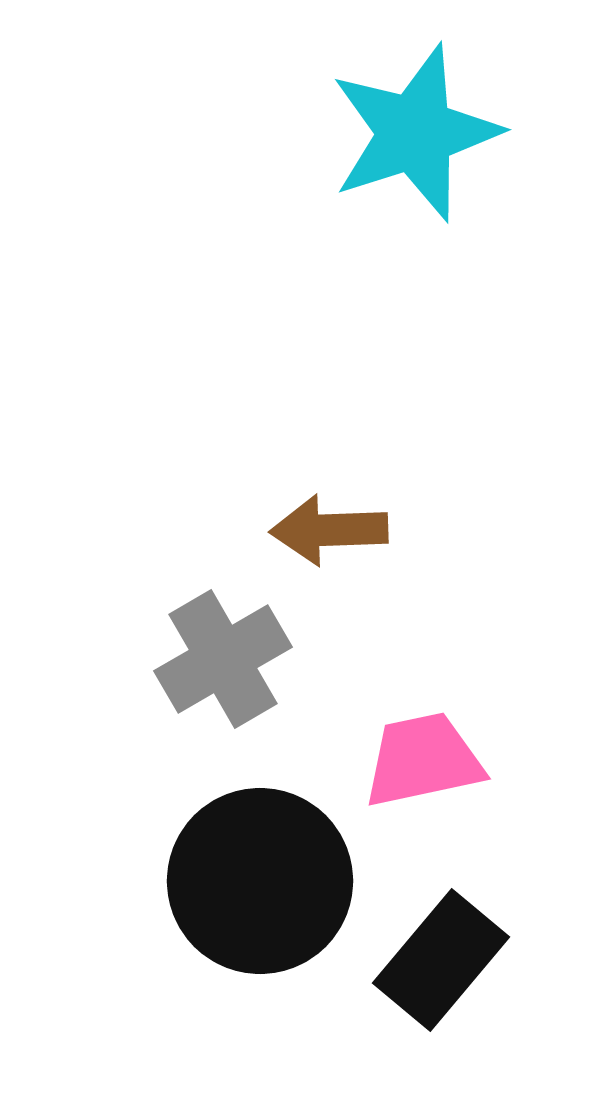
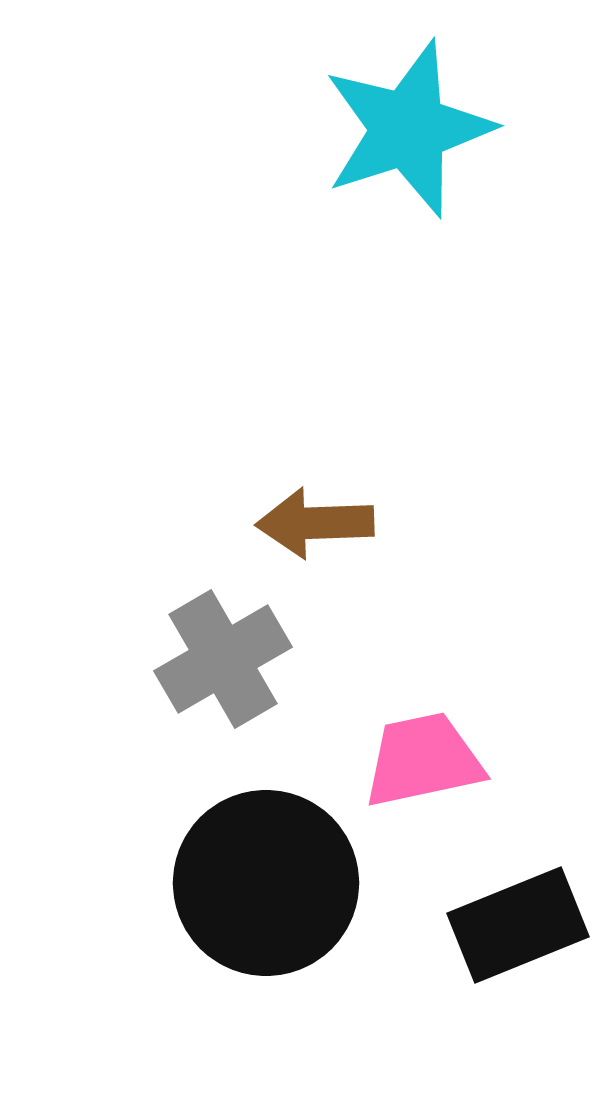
cyan star: moved 7 px left, 4 px up
brown arrow: moved 14 px left, 7 px up
black circle: moved 6 px right, 2 px down
black rectangle: moved 77 px right, 35 px up; rotated 28 degrees clockwise
